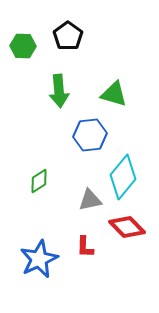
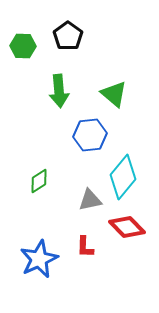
green triangle: rotated 24 degrees clockwise
